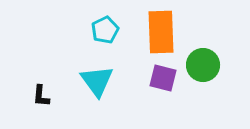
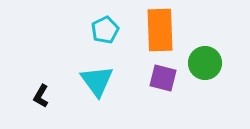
orange rectangle: moved 1 px left, 2 px up
green circle: moved 2 px right, 2 px up
black L-shape: rotated 25 degrees clockwise
